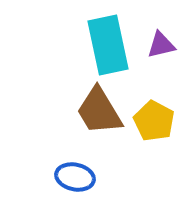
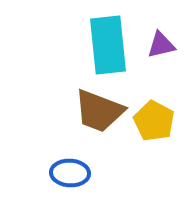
cyan rectangle: rotated 6 degrees clockwise
brown trapezoid: rotated 38 degrees counterclockwise
blue ellipse: moved 5 px left, 4 px up; rotated 9 degrees counterclockwise
